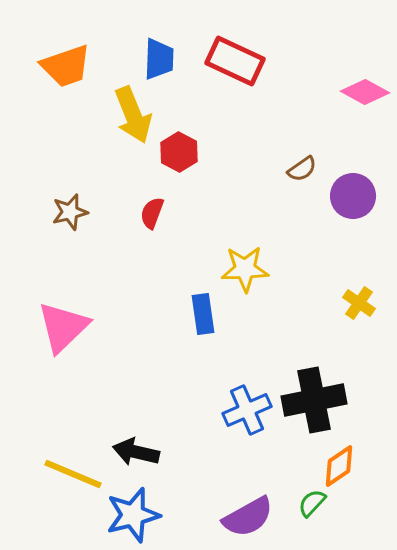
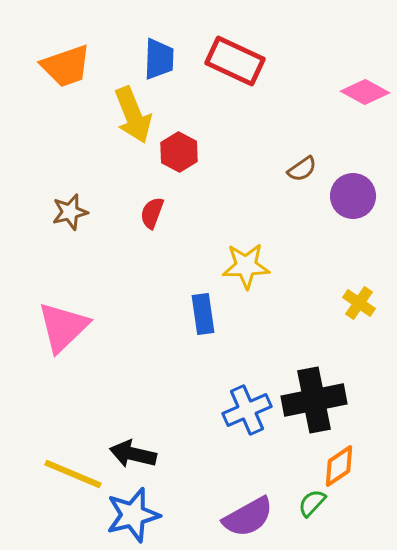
yellow star: moved 1 px right, 3 px up
black arrow: moved 3 px left, 2 px down
